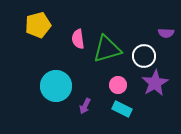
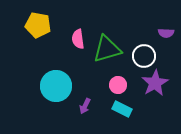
yellow pentagon: rotated 25 degrees clockwise
